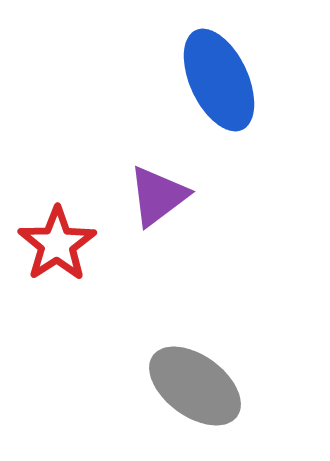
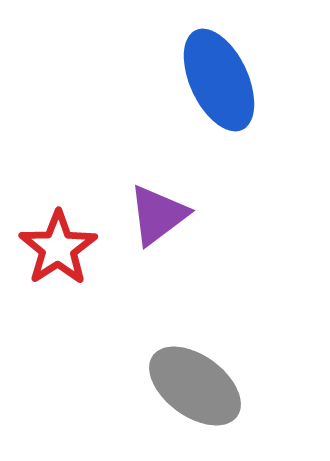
purple triangle: moved 19 px down
red star: moved 1 px right, 4 px down
